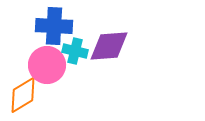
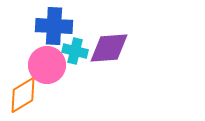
purple diamond: moved 2 px down
